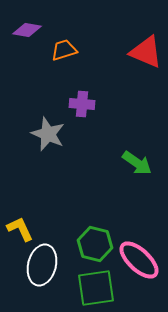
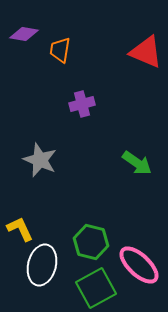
purple diamond: moved 3 px left, 4 px down
orange trapezoid: moved 4 px left; rotated 64 degrees counterclockwise
purple cross: rotated 20 degrees counterclockwise
gray star: moved 8 px left, 26 px down
green hexagon: moved 4 px left, 2 px up
pink ellipse: moved 5 px down
green square: rotated 21 degrees counterclockwise
